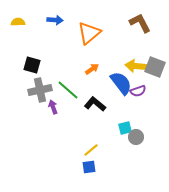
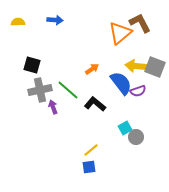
orange triangle: moved 31 px right
cyan square: rotated 16 degrees counterclockwise
